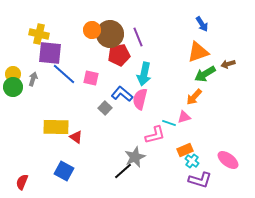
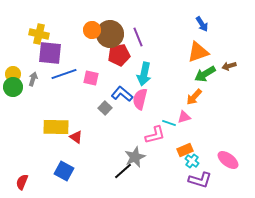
brown arrow: moved 1 px right, 2 px down
blue line: rotated 60 degrees counterclockwise
